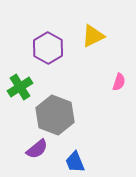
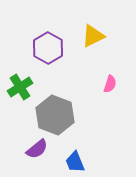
pink semicircle: moved 9 px left, 2 px down
